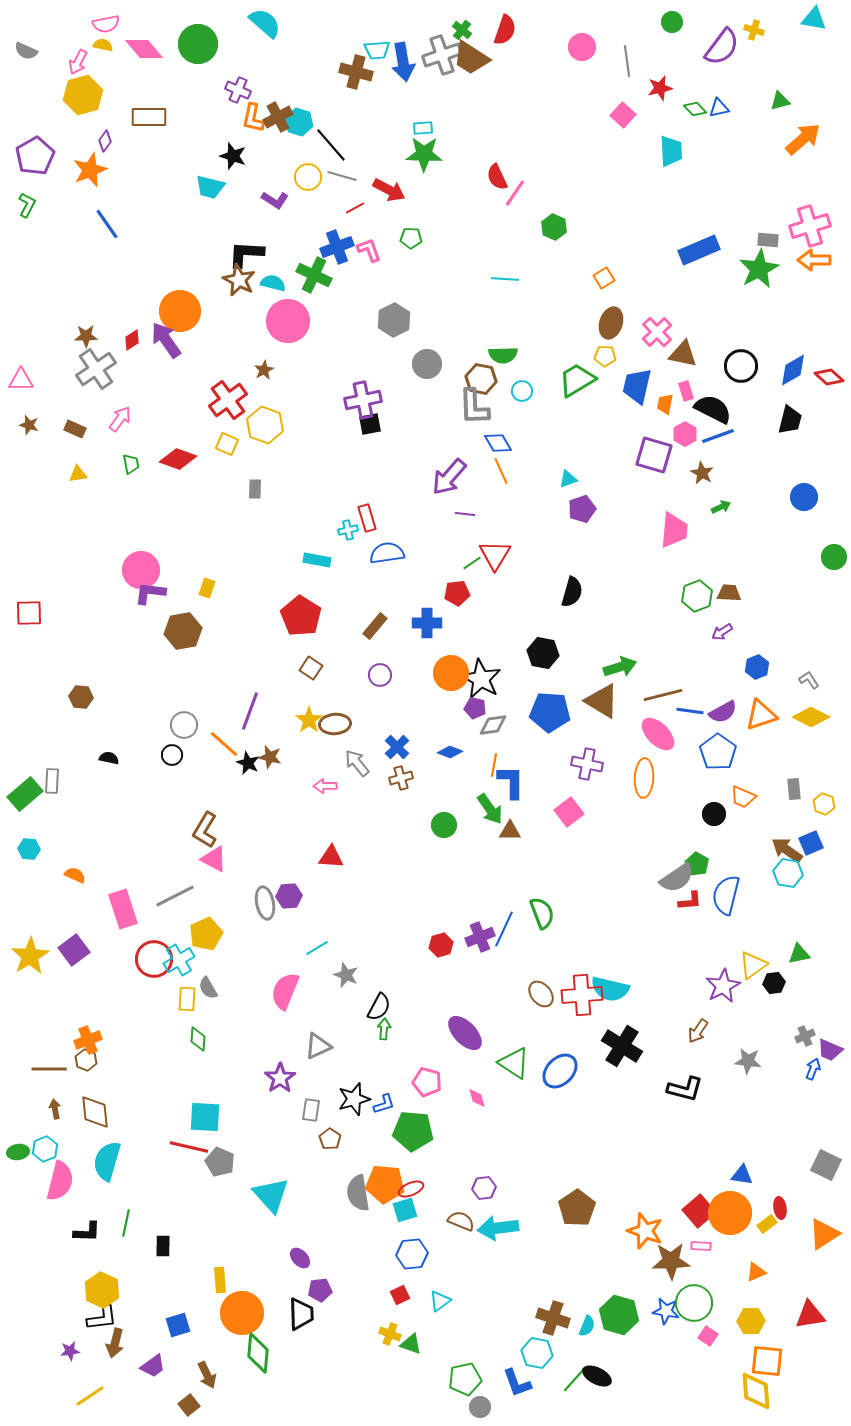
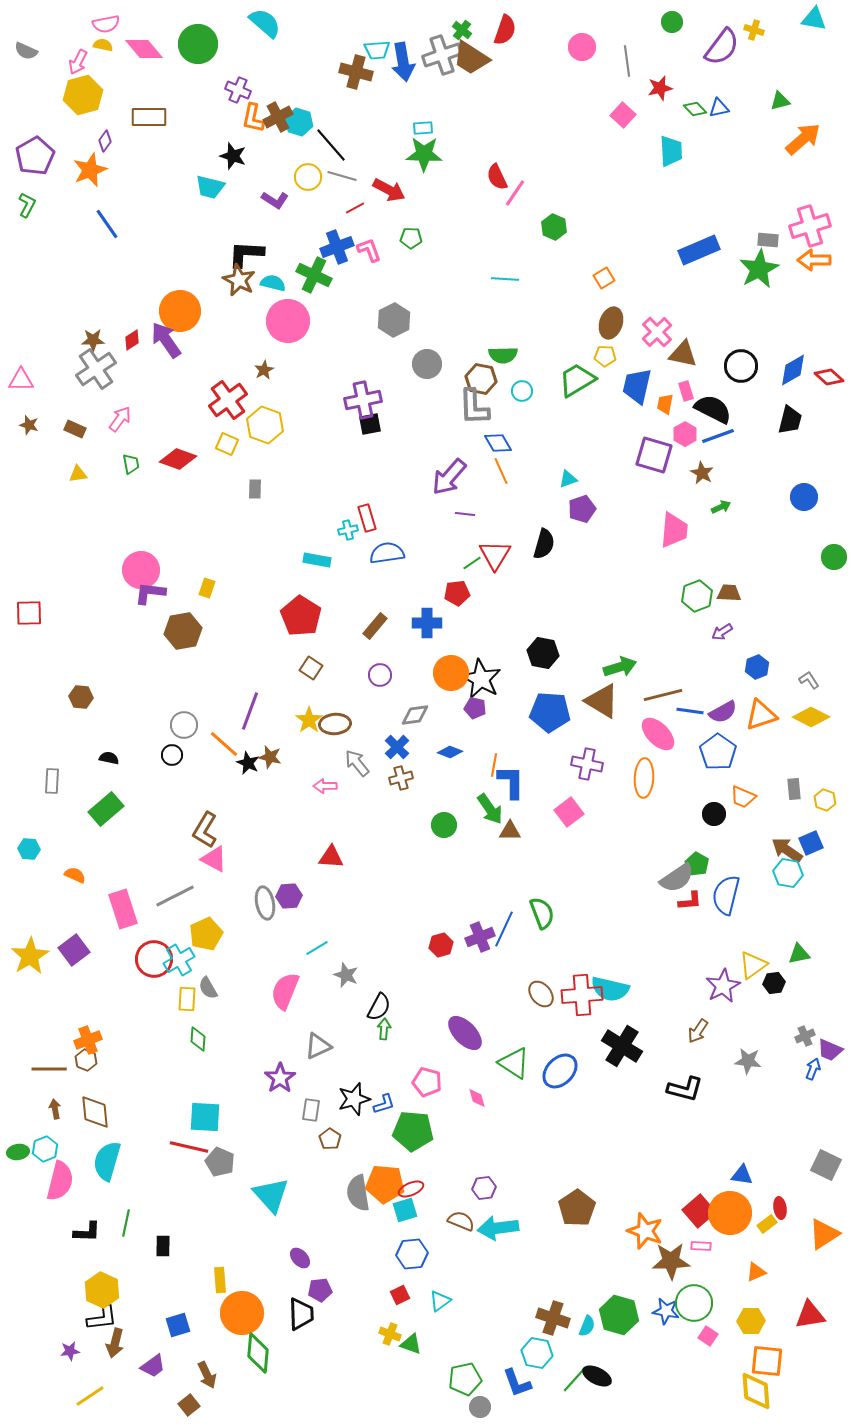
brown star at (86, 336): moved 7 px right, 4 px down
black semicircle at (572, 592): moved 28 px left, 48 px up
gray diamond at (493, 725): moved 78 px left, 10 px up
green rectangle at (25, 794): moved 81 px right, 15 px down
yellow hexagon at (824, 804): moved 1 px right, 4 px up
